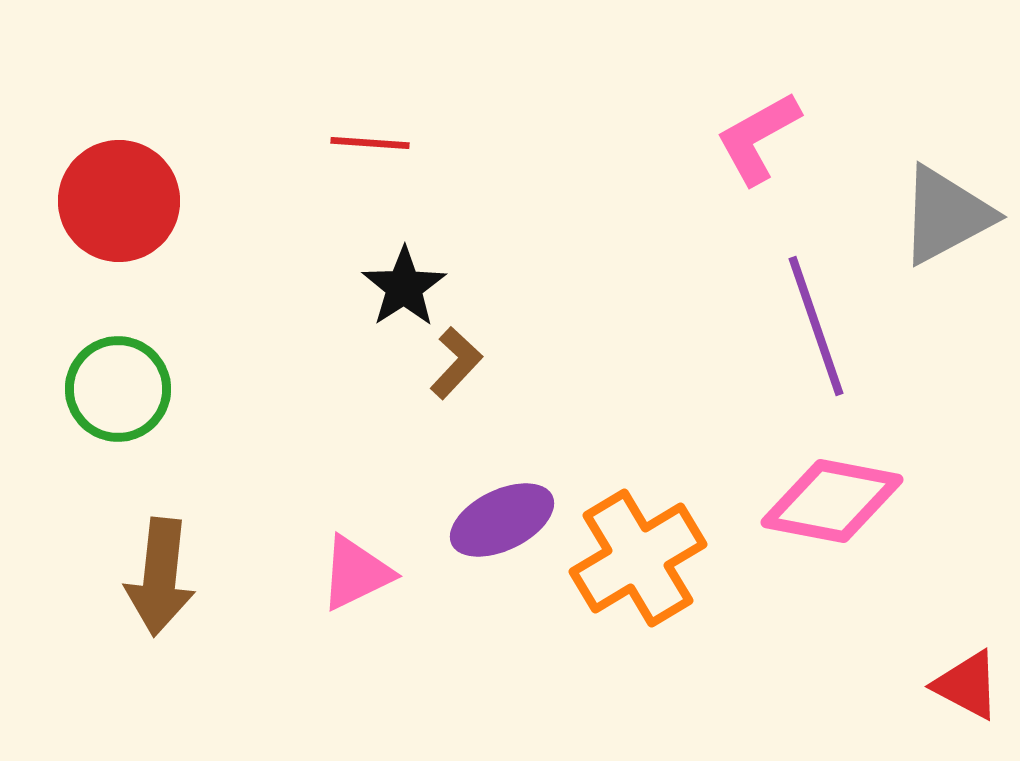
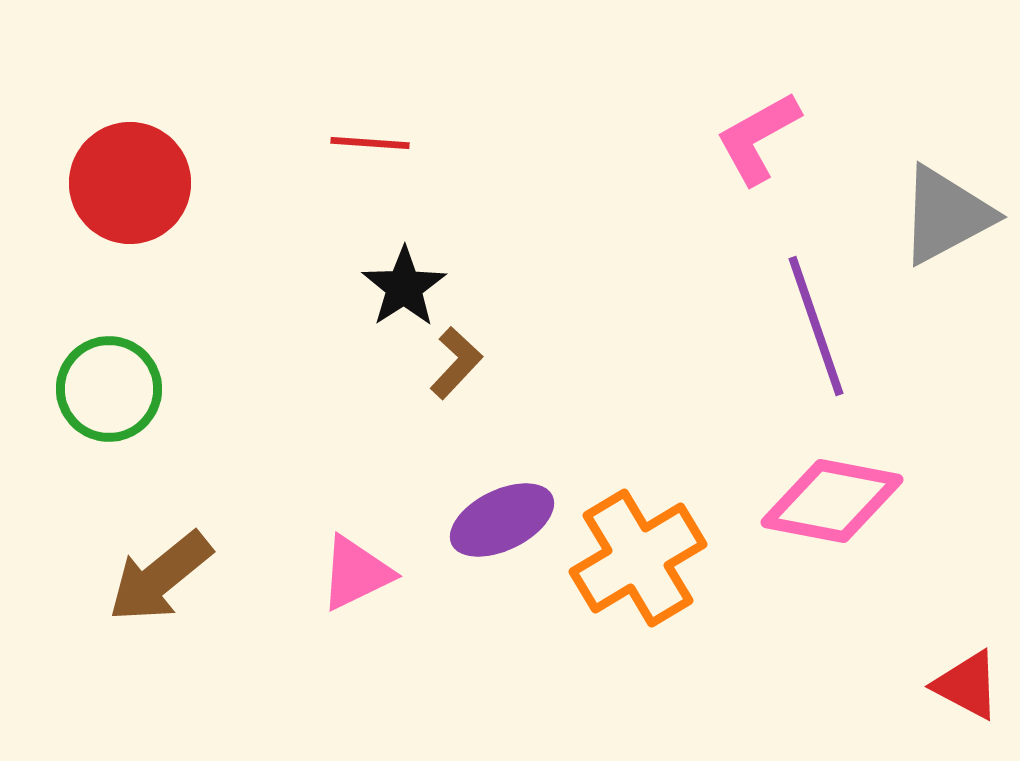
red circle: moved 11 px right, 18 px up
green circle: moved 9 px left
brown arrow: rotated 45 degrees clockwise
